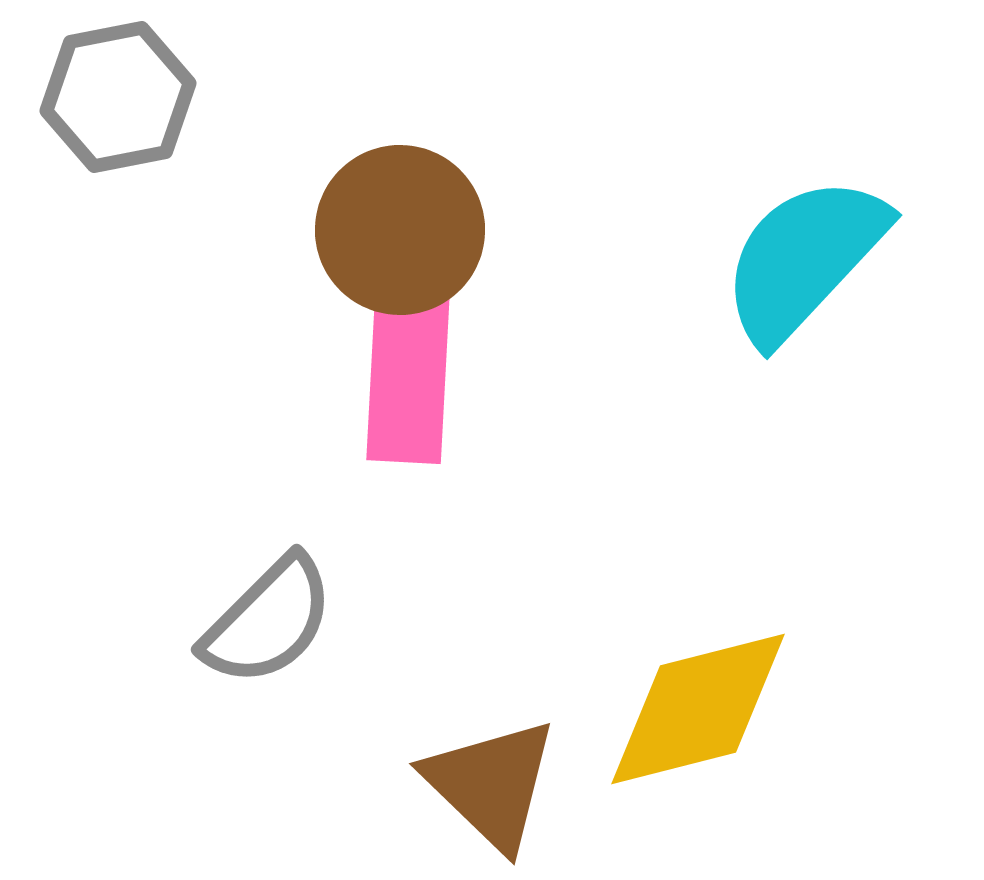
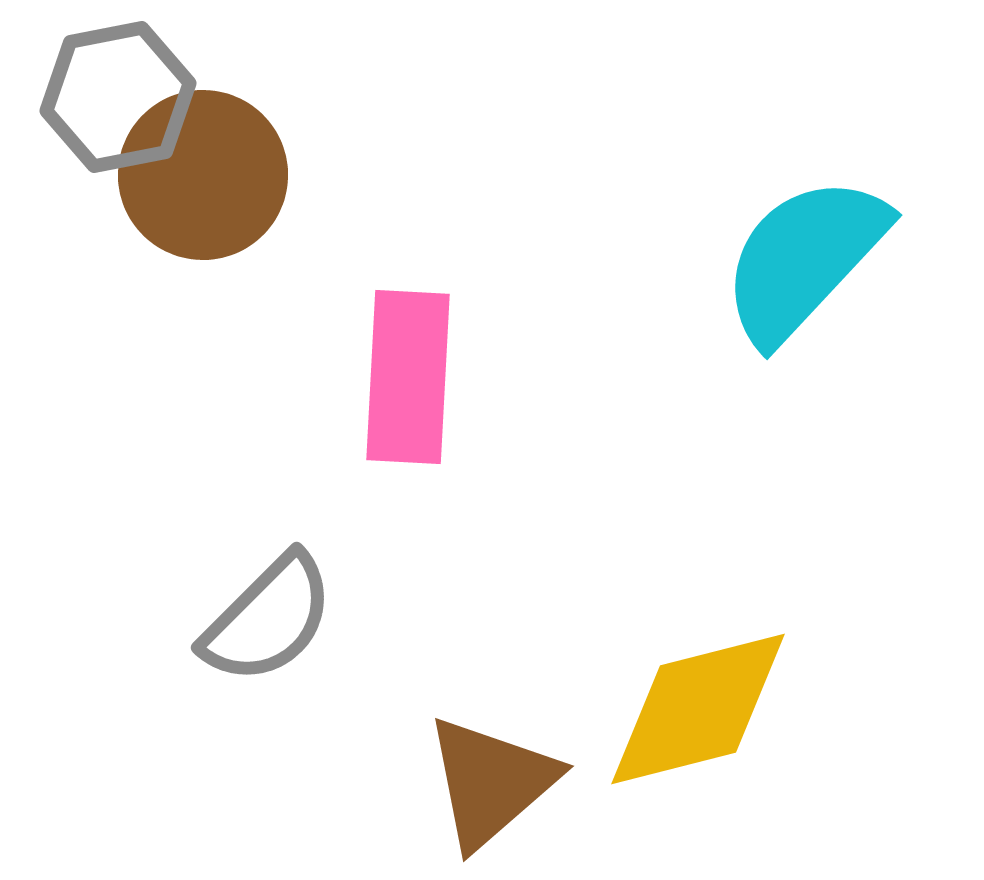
brown circle: moved 197 px left, 55 px up
gray semicircle: moved 2 px up
brown triangle: moved 2 px up; rotated 35 degrees clockwise
